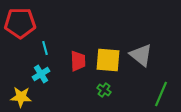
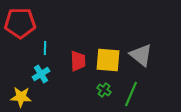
cyan line: rotated 16 degrees clockwise
green line: moved 30 px left
